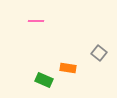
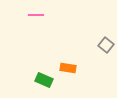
pink line: moved 6 px up
gray square: moved 7 px right, 8 px up
